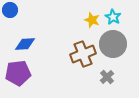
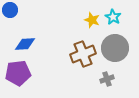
gray circle: moved 2 px right, 4 px down
gray cross: moved 2 px down; rotated 24 degrees clockwise
